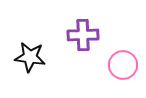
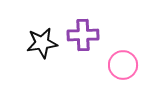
black star: moved 12 px right, 14 px up; rotated 16 degrees counterclockwise
